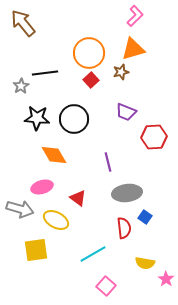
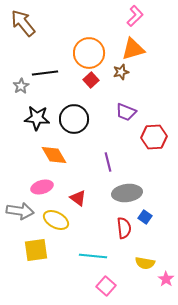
gray arrow: moved 2 px down; rotated 8 degrees counterclockwise
cyan line: moved 2 px down; rotated 36 degrees clockwise
